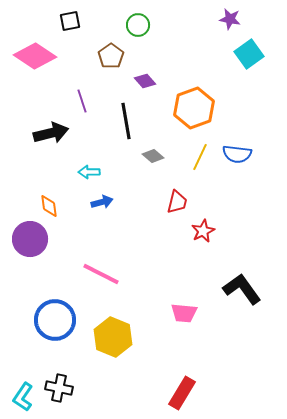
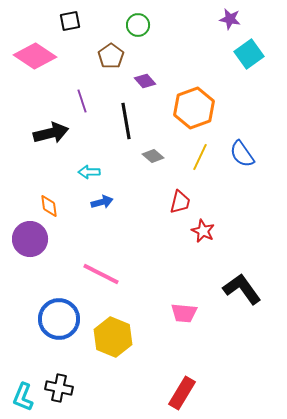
blue semicircle: moved 5 px right; rotated 48 degrees clockwise
red trapezoid: moved 3 px right
red star: rotated 20 degrees counterclockwise
blue circle: moved 4 px right, 1 px up
cyan L-shape: rotated 12 degrees counterclockwise
